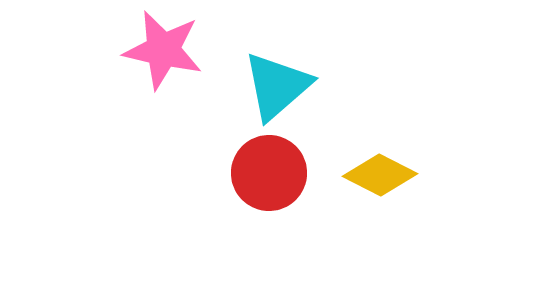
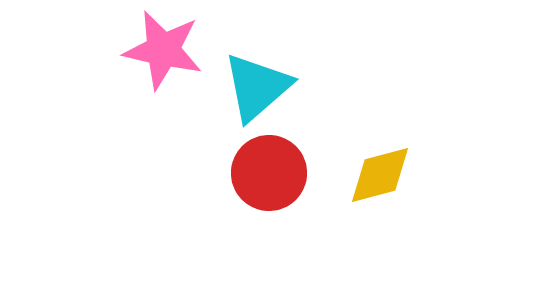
cyan triangle: moved 20 px left, 1 px down
yellow diamond: rotated 42 degrees counterclockwise
